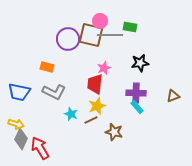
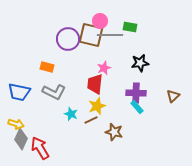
brown triangle: rotated 24 degrees counterclockwise
